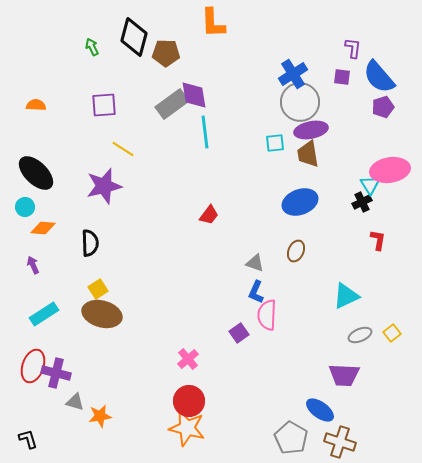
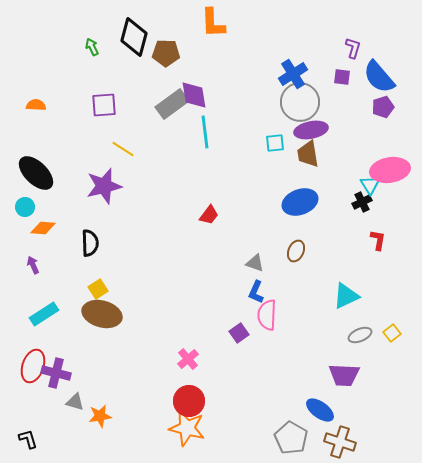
purple L-shape at (353, 48): rotated 10 degrees clockwise
